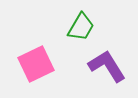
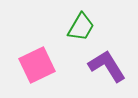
pink square: moved 1 px right, 1 px down
